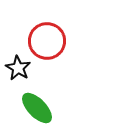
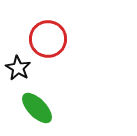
red circle: moved 1 px right, 2 px up
